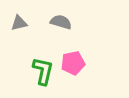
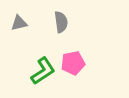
gray semicircle: rotated 65 degrees clockwise
green L-shape: rotated 44 degrees clockwise
